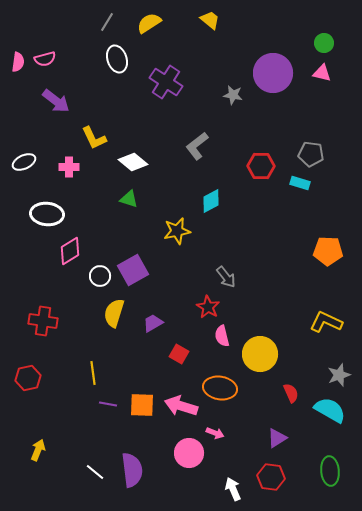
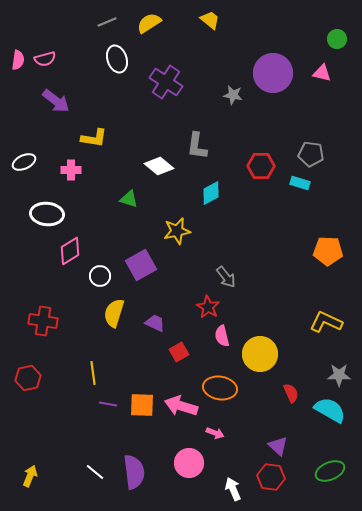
gray line at (107, 22): rotated 36 degrees clockwise
green circle at (324, 43): moved 13 px right, 4 px up
pink semicircle at (18, 62): moved 2 px up
yellow L-shape at (94, 138): rotated 56 degrees counterclockwise
gray L-shape at (197, 146): rotated 44 degrees counterclockwise
white diamond at (133, 162): moved 26 px right, 4 px down
pink cross at (69, 167): moved 2 px right, 3 px down
cyan diamond at (211, 201): moved 8 px up
purple square at (133, 270): moved 8 px right, 5 px up
purple trapezoid at (153, 323): moved 2 px right; rotated 55 degrees clockwise
red square at (179, 354): moved 2 px up; rotated 30 degrees clockwise
gray star at (339, 375): rotated 20 degrees clockwise
purple triangle at (277, 438): moved 1 px right, 8 px down; rotated 45 degrees counterclockwise
yellow arrow at (38, 450): moved 8 px left, 26 px down
pink circle at (189, 453): moved 10 px down
purple semicircle at (132, 470): moved 2 px right, 2 px down
green ellipse at (330, 471): rotated 72 degrees clockwise
